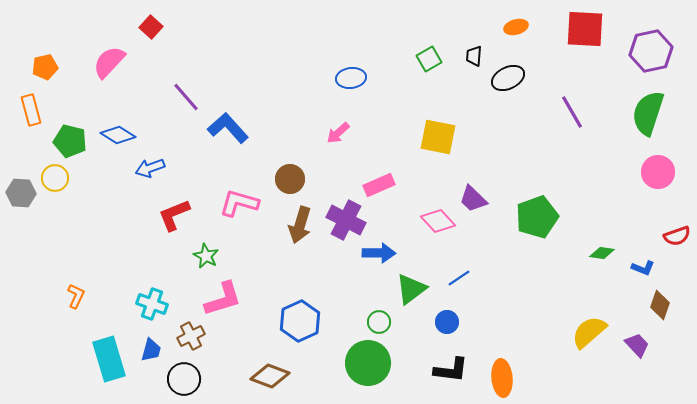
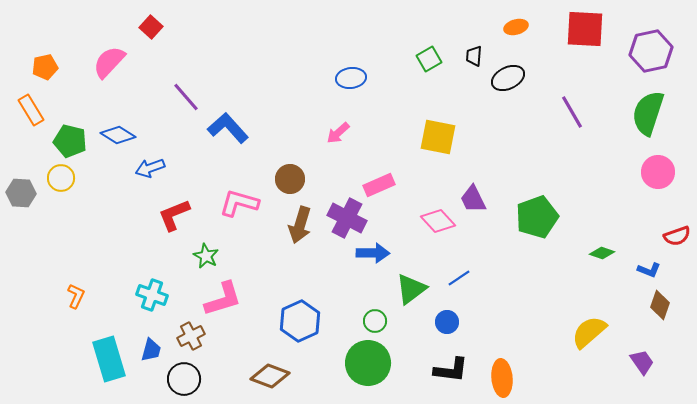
orange rectangle at (31, 110): rotated 16 degrees counterclockwise
yellow circle at (55, 178): moved 6 px right
purple trapezoid at (473, 199): rotated 20 degrees clockwise
purple cross at (346, 220): moved 1 px right, 2 px up
blue arrow at (379, 253): moved 6 px left
green diamond at (602, 253): rotated 10 degrees clockwise
blue L-shape at (643, 268): moved 6 px right, 2 px down
cyan cross at (152, 304): moved 9 px up
green circle at (379, 322): moved 4 px left, 1 px up
purple trapezoid at (637, 345): moved 5 px right, 17 px down; rotated 8 degrees clockwise
